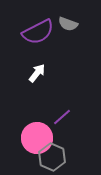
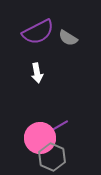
gray semicircle: moved 14 px down; rotated 12 degrees clockwise
white arrow: rotated 132 degrees clockwise
purple line: moved 3 px left, 9 px down; rotated 12 degrees clockwise
pink circle: moved 3 px right
